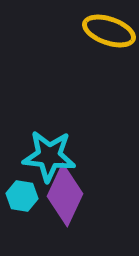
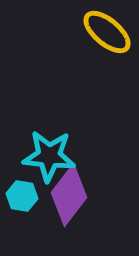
yellow ellipse: moved 2 px left, 1 px down; rotated 21 degrees clockwise
purple diamond: moved 4 px right; rotated 12 degrees clockwise
